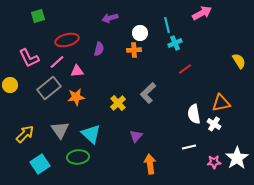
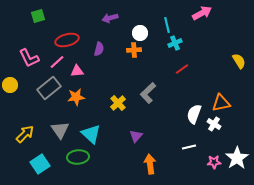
red line: moved 3 px left
white semicircle: rotated 30 degrees clockwise
